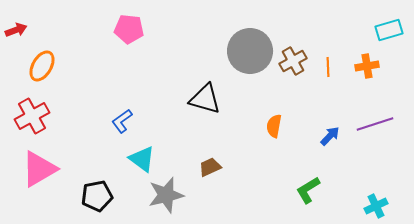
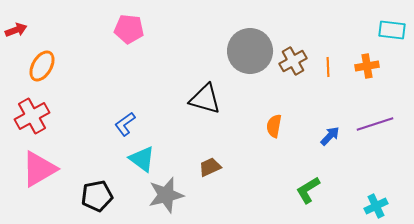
cyan rectangle: moved 3 px right; rotated 24 degrees clockwise
blue L-shape: moved 3 px right, 3 px down
